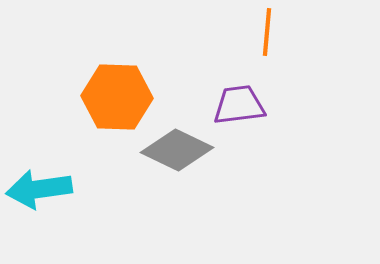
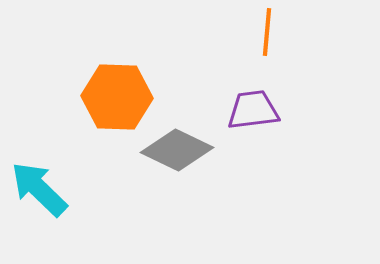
purple trapezoid: moved 14 px right, 5 px down
cyan arrow: rotated 52 degrees clockwise
